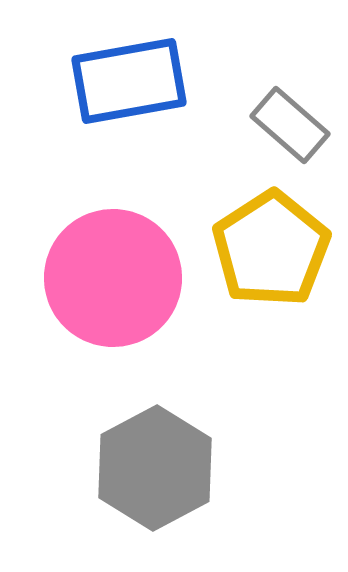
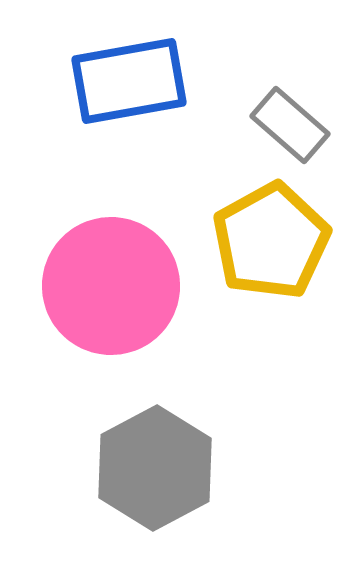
yellow pentagon: moved 8 px up; rotated 4 degrees clockwise
pink circle: moved 2 px left, 8 px down
